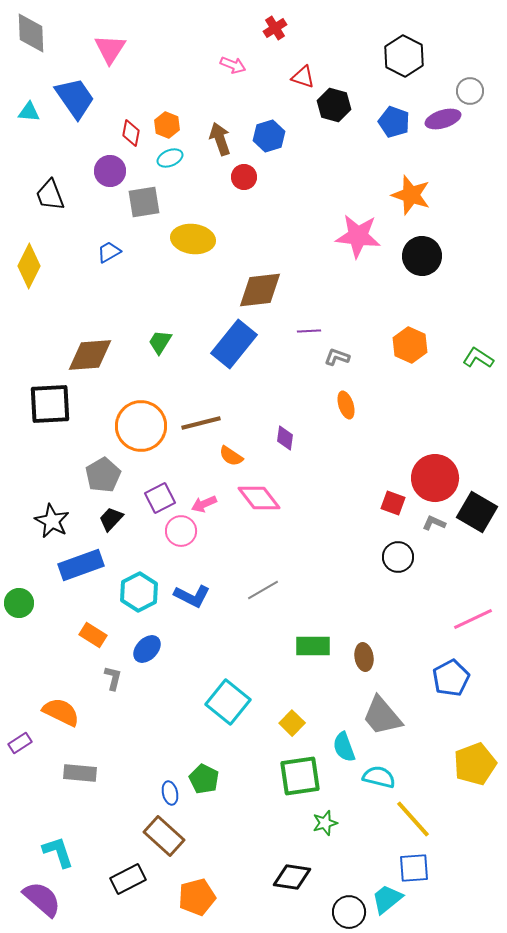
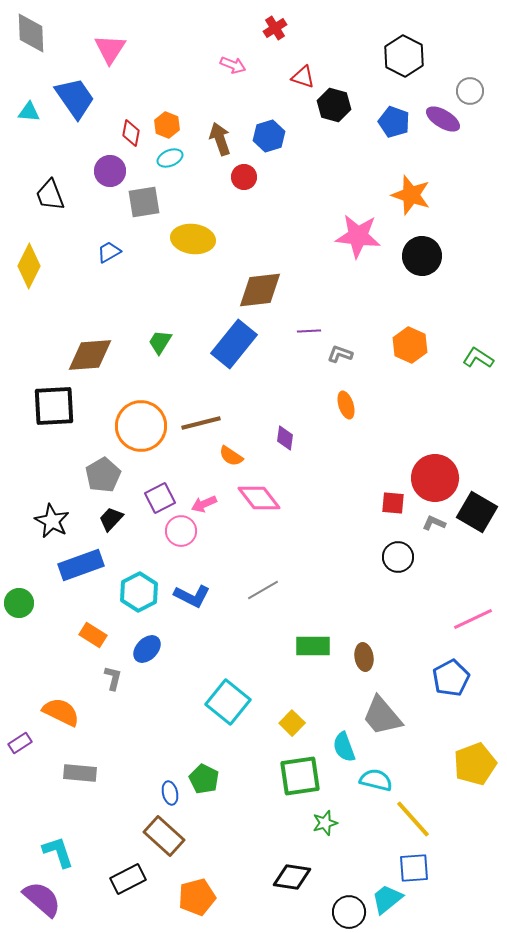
purple ellipse at (443, 119): rotated 48 degrees clockwise
gray L-shape at (337, 357): moved 3 px right, 3 px up
black square at (50, 404): moved 4 px right, 2 px down
red square at (393, 503): rotated 15 degrees counterclockwise
cyan semicircle at (379, 777): moved 3 px left, 3 px down
